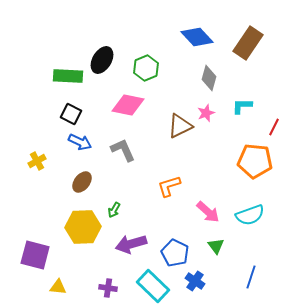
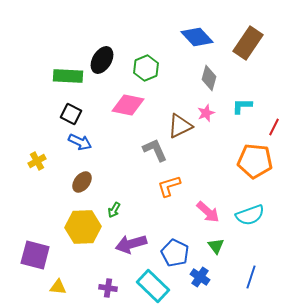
gray L-shape: moved 32 px right
blue cross: moved 5 px right, 4 px up
